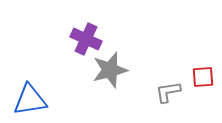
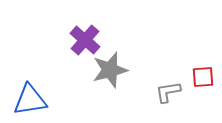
purple cross: moved 1 px left, 1 px down; rotated 16 degrees clockwise
